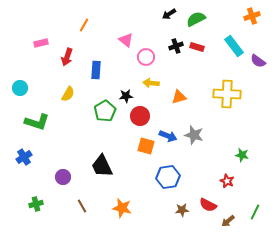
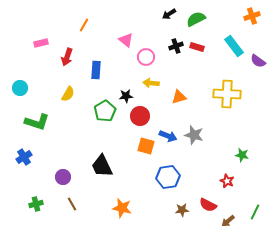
brown line: moved 10 px left, 2 px up
